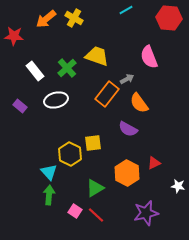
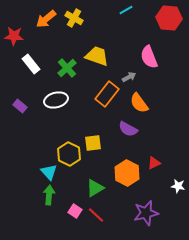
white rectangle: moved 4 px left, 7 px up
gray arrow: moved 2 px right, 2 px up
yellow hexagon: moved 1 px left
